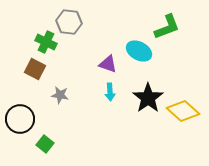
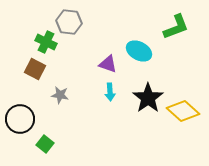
green L-shape: moved 9 px right
